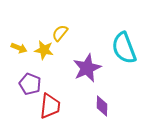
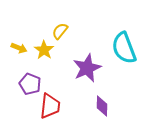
yellow semicircle: moved 2 px up
yellow star: rotated 24 degrees clockwise
